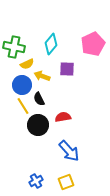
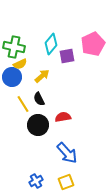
yellow semicircle: moved 7 px left
purple square: moved 13 px up; rotated 14 degrees counterclockwise
yellow arrow: rotated 119 degrees clockwise
blue circle: moved 10 px left, 8 px up
yellow line: moved 2 px up
blue arrow: moved 2 px left, 2 px down
